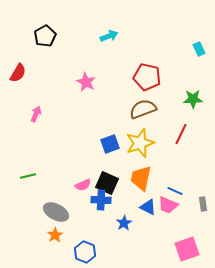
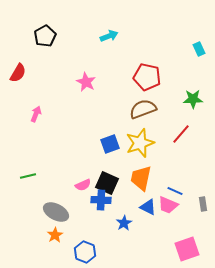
red line: rotated 15 degrees clockwise
